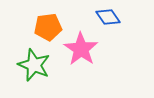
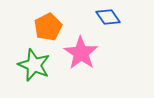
orange pentagon: rotated 20 degrees counterclockwise
pink star: moved 4 px down
